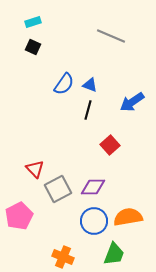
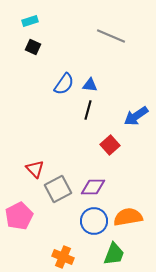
cyan rectangle: moved 3 px left, 1 px up
blue triangle: rotated 14 degrees counterclockwise
blue arrow: moved 4 px right, 14 px down
